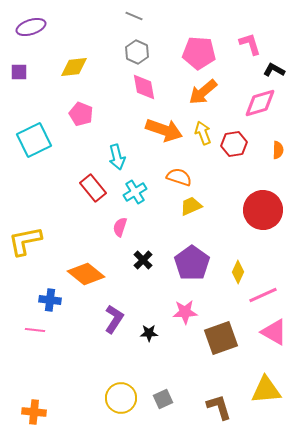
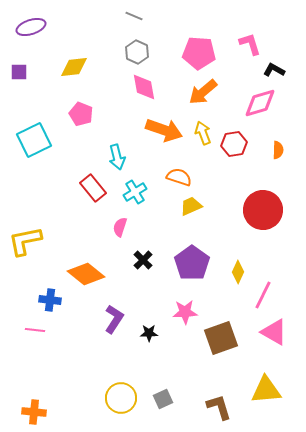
pink line at (263, 295): rotated 40 degrees counterclockwise
